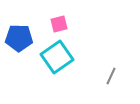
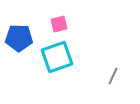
cyan square: rotated 16 degrees clockwise
gray line: moved 2 px right
